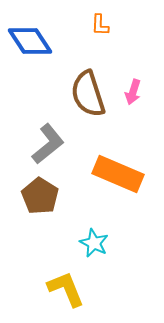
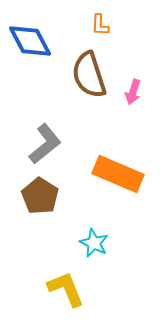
blue diamond: rotated 6 degrees clockwise
brown semicircle: moved 1 px right, 19 px up
gray L-shape: moved 3 px left
